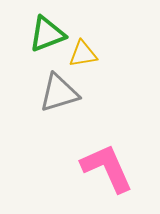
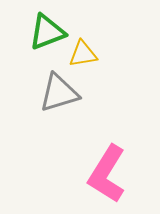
green triangle: moved 2 px up
pink L-shape: moved 6 px down; rotated 124 degrees counterclockwise
